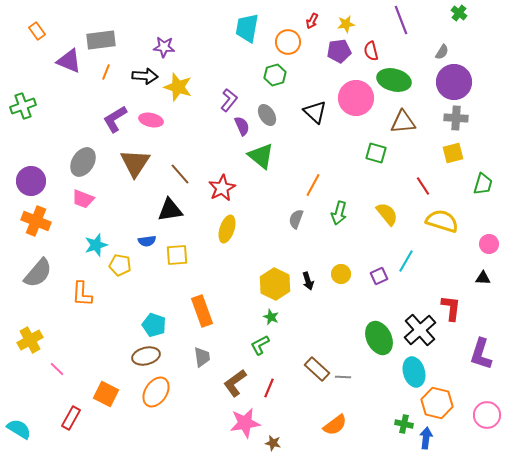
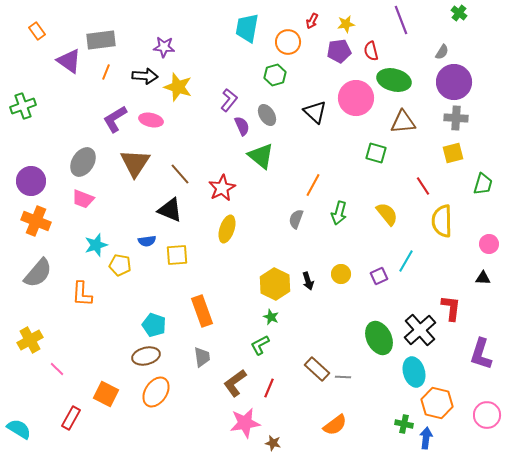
purple triangle at (69, 61): rotated 12 degrees clockwise
black triangle at (170, 210): rotated 32 degrees clockwise
yellow semicircle at (442, 221): rotated 108 degrees counterclockwise
